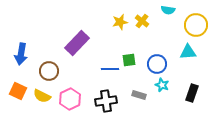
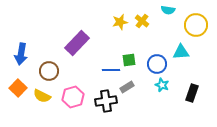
cyan triangle: moved 7 px left
blue line: moved 1 px right, 1 px down
orange square: moved 3 px up; rotated 18 degrees clockwise
gray rectangle: moved 12 px left, 8 px up; rotated 48 degrees counterclockwise
pink hexagon: moved 3 px right, 2 px up; rotated 10 degrees clockwise
